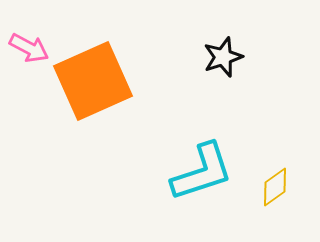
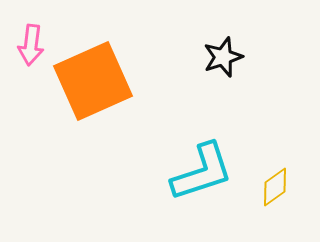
pink arrow: moved 2 px right, 3 px up; rotated 69 degrees clockwise
